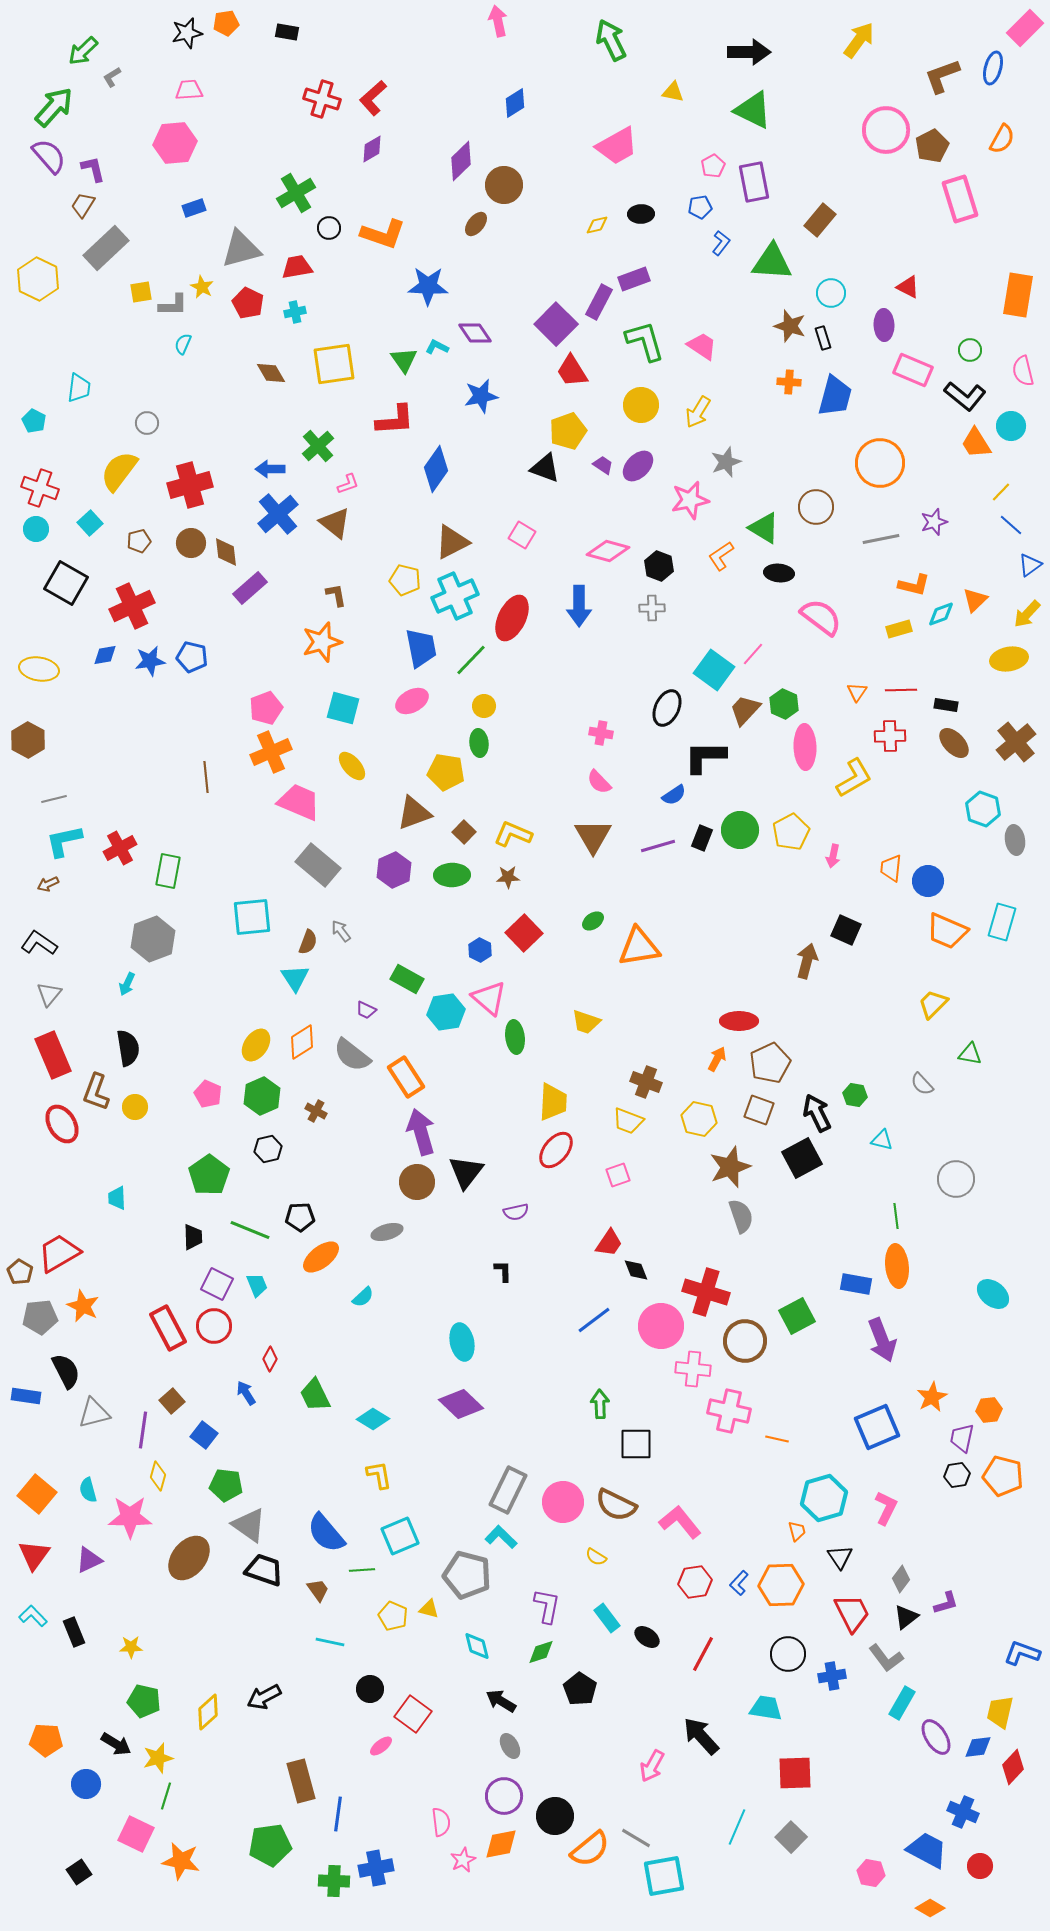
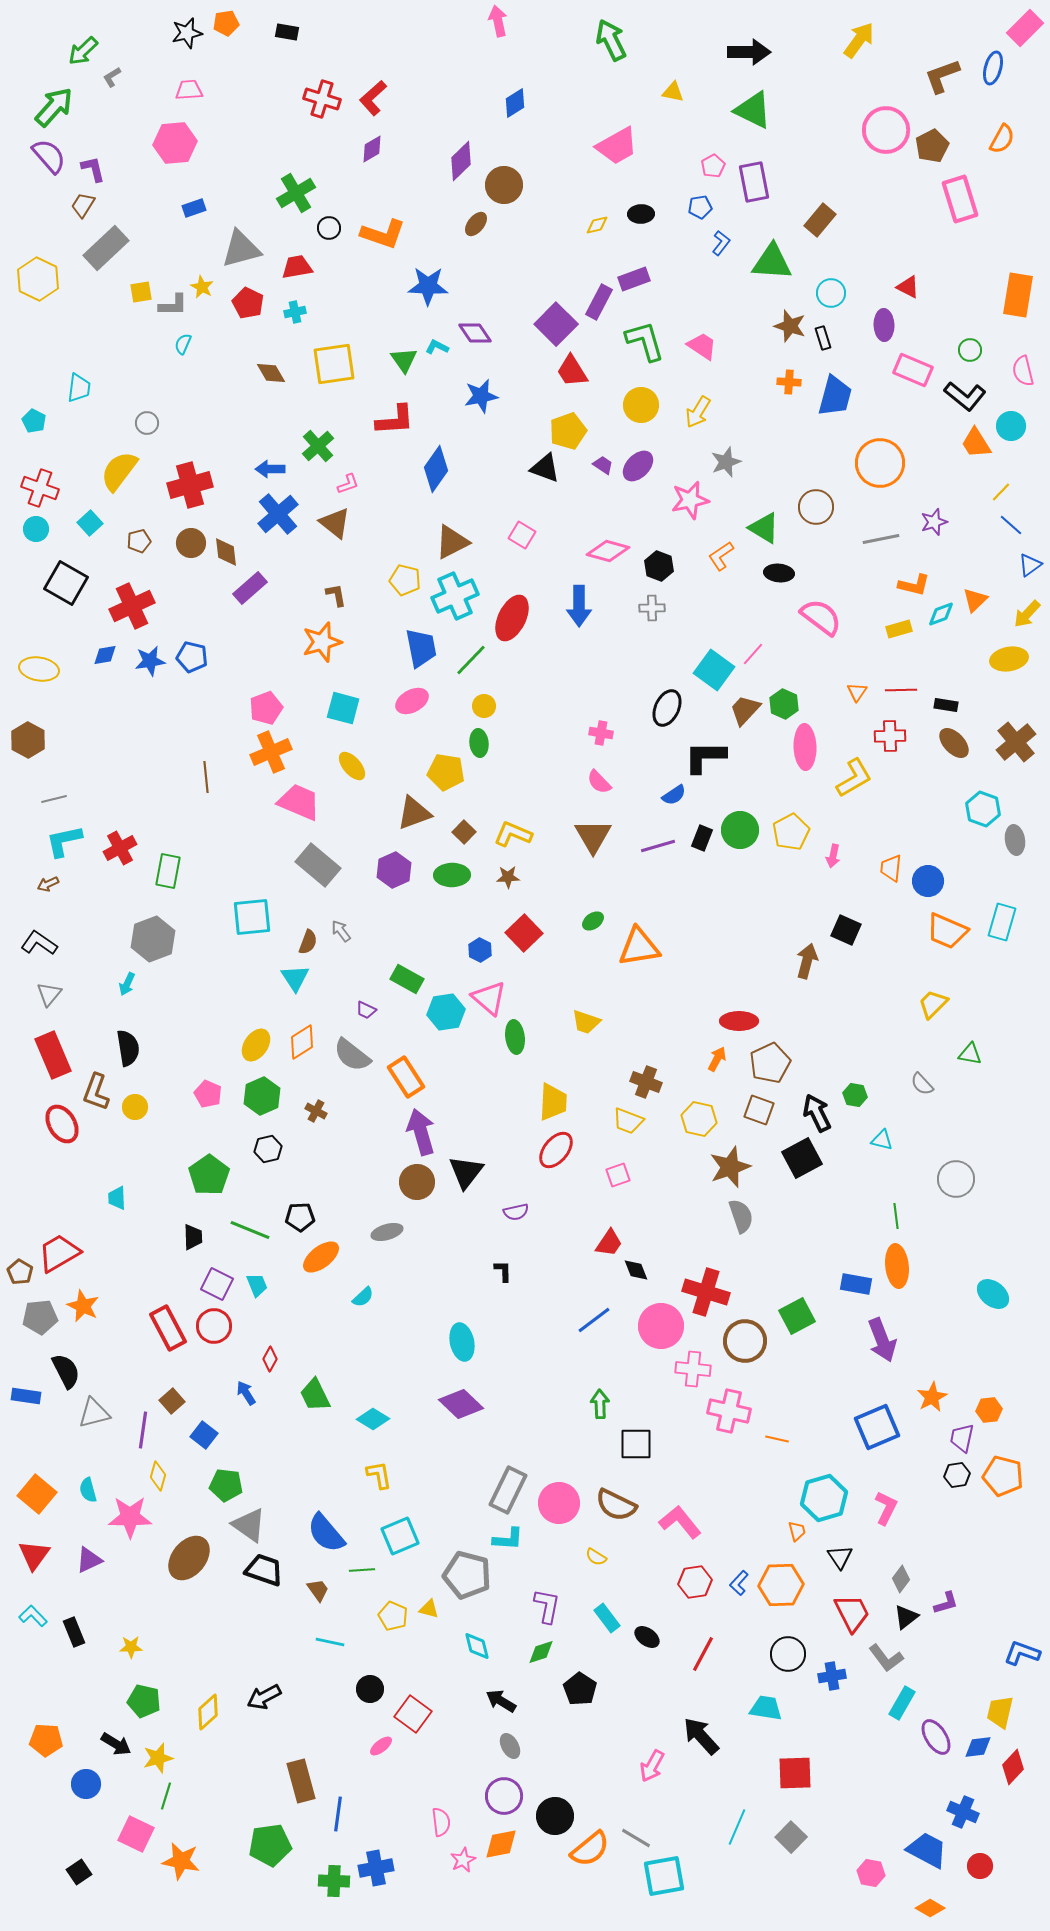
pink circle at (563, 1502): moved 4 px left, 1 px down
cyan L-shape at (501, 1537): moved 7 px right, 2 px down; rotated 140 degrees clockwise
